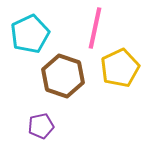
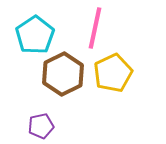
cyan pentagon: moved 5 px right, 1 px down; rotated 9 degrees counterclockwise
yellow pentagon: moved 7 px left, 5 px down
brown hexagon: moved 2 px up; rotated 15 degrees clockwise
